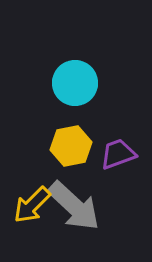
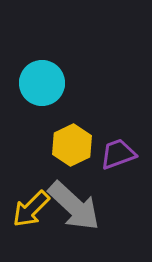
cyan circle: moved 33 px left
yellow hexagon: moved 1 px right, 1 px up; rotated 15 degrees counterclockwise
yellow arrow: moved 1 px left, 4 px down
